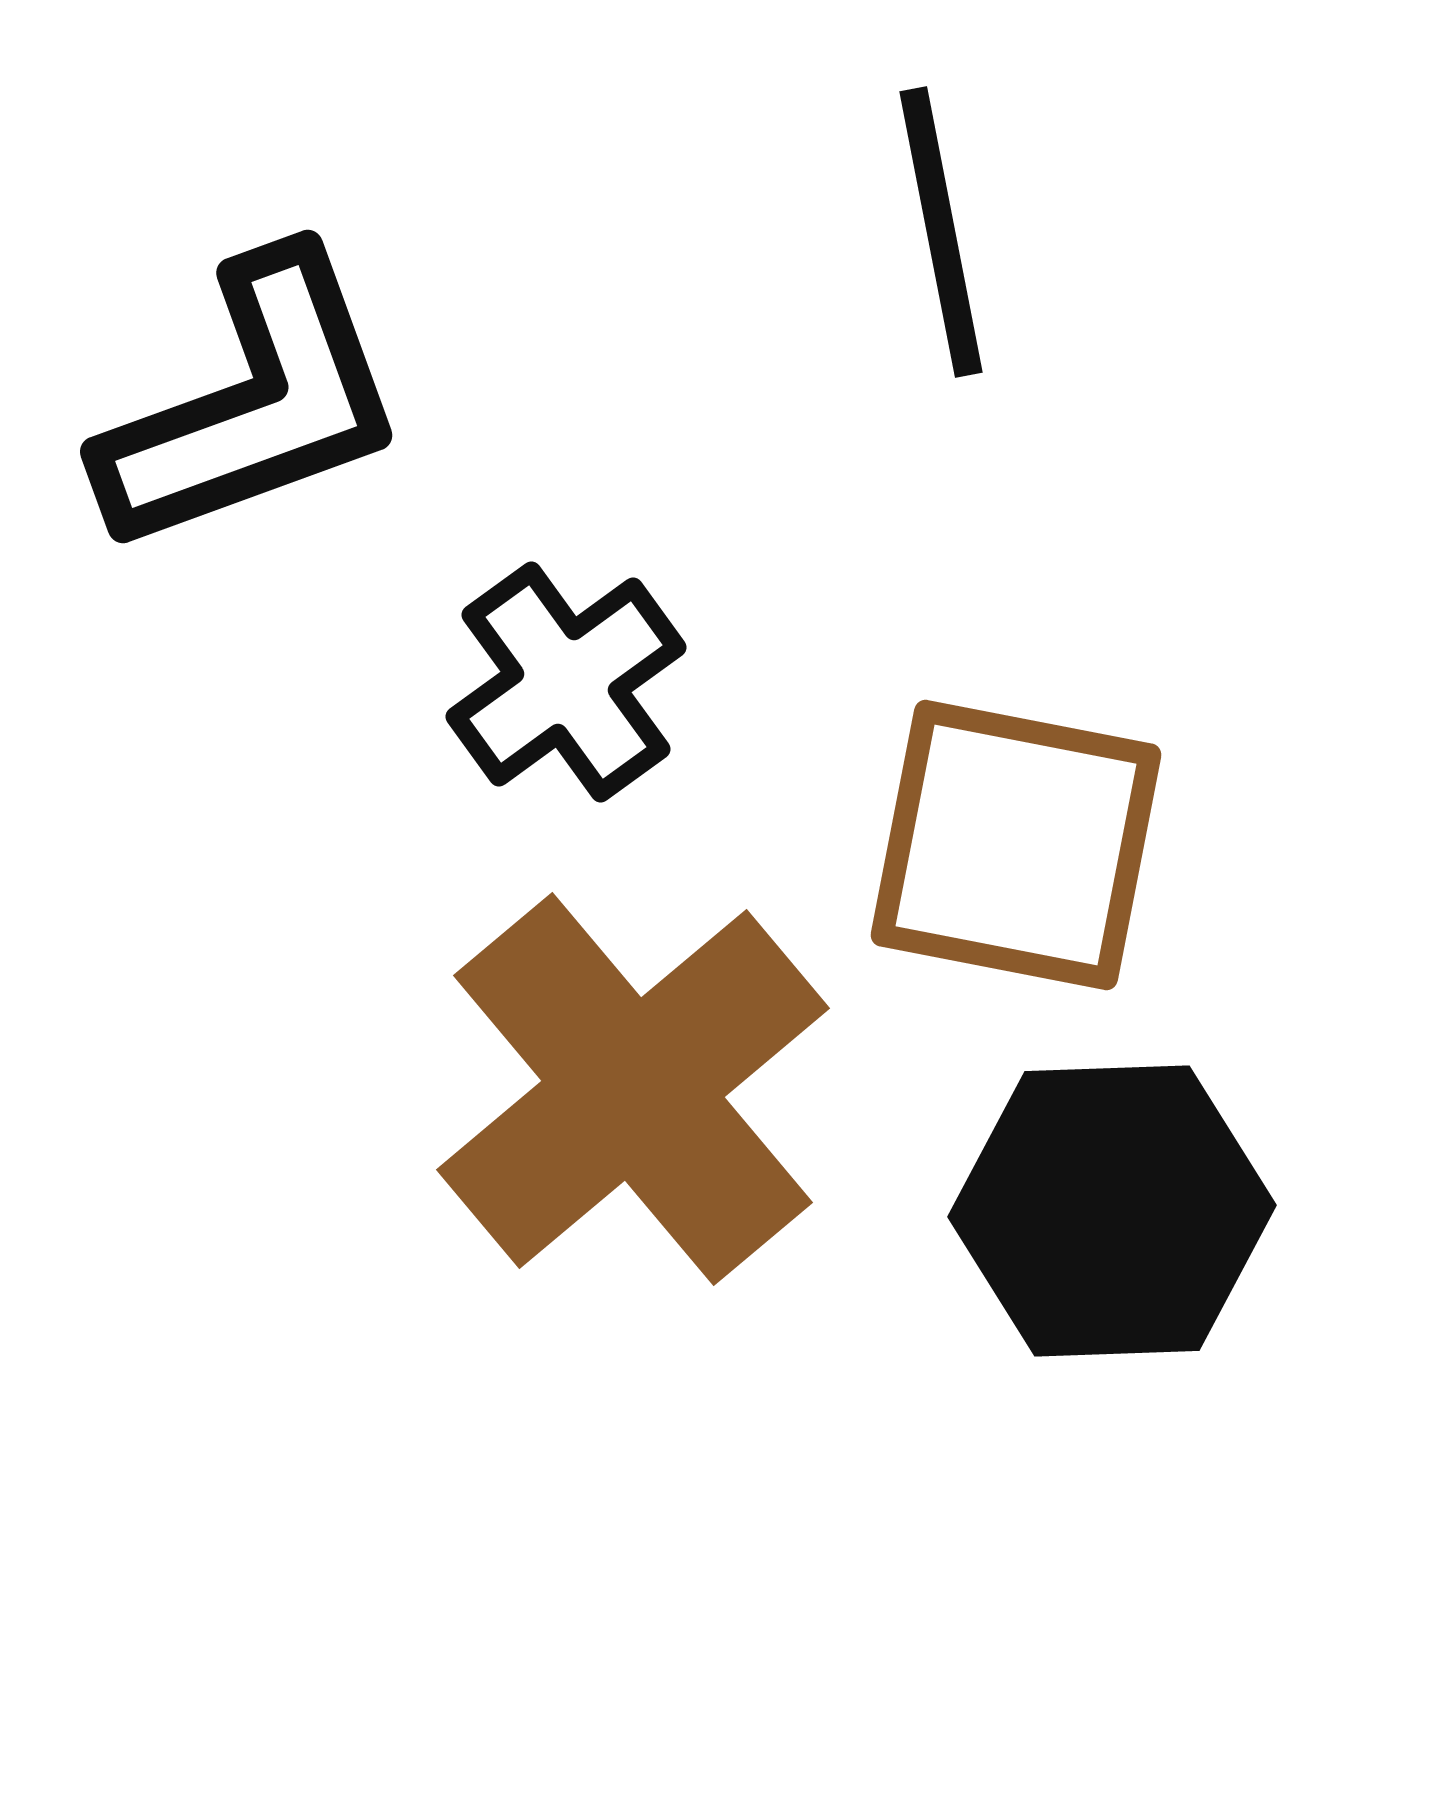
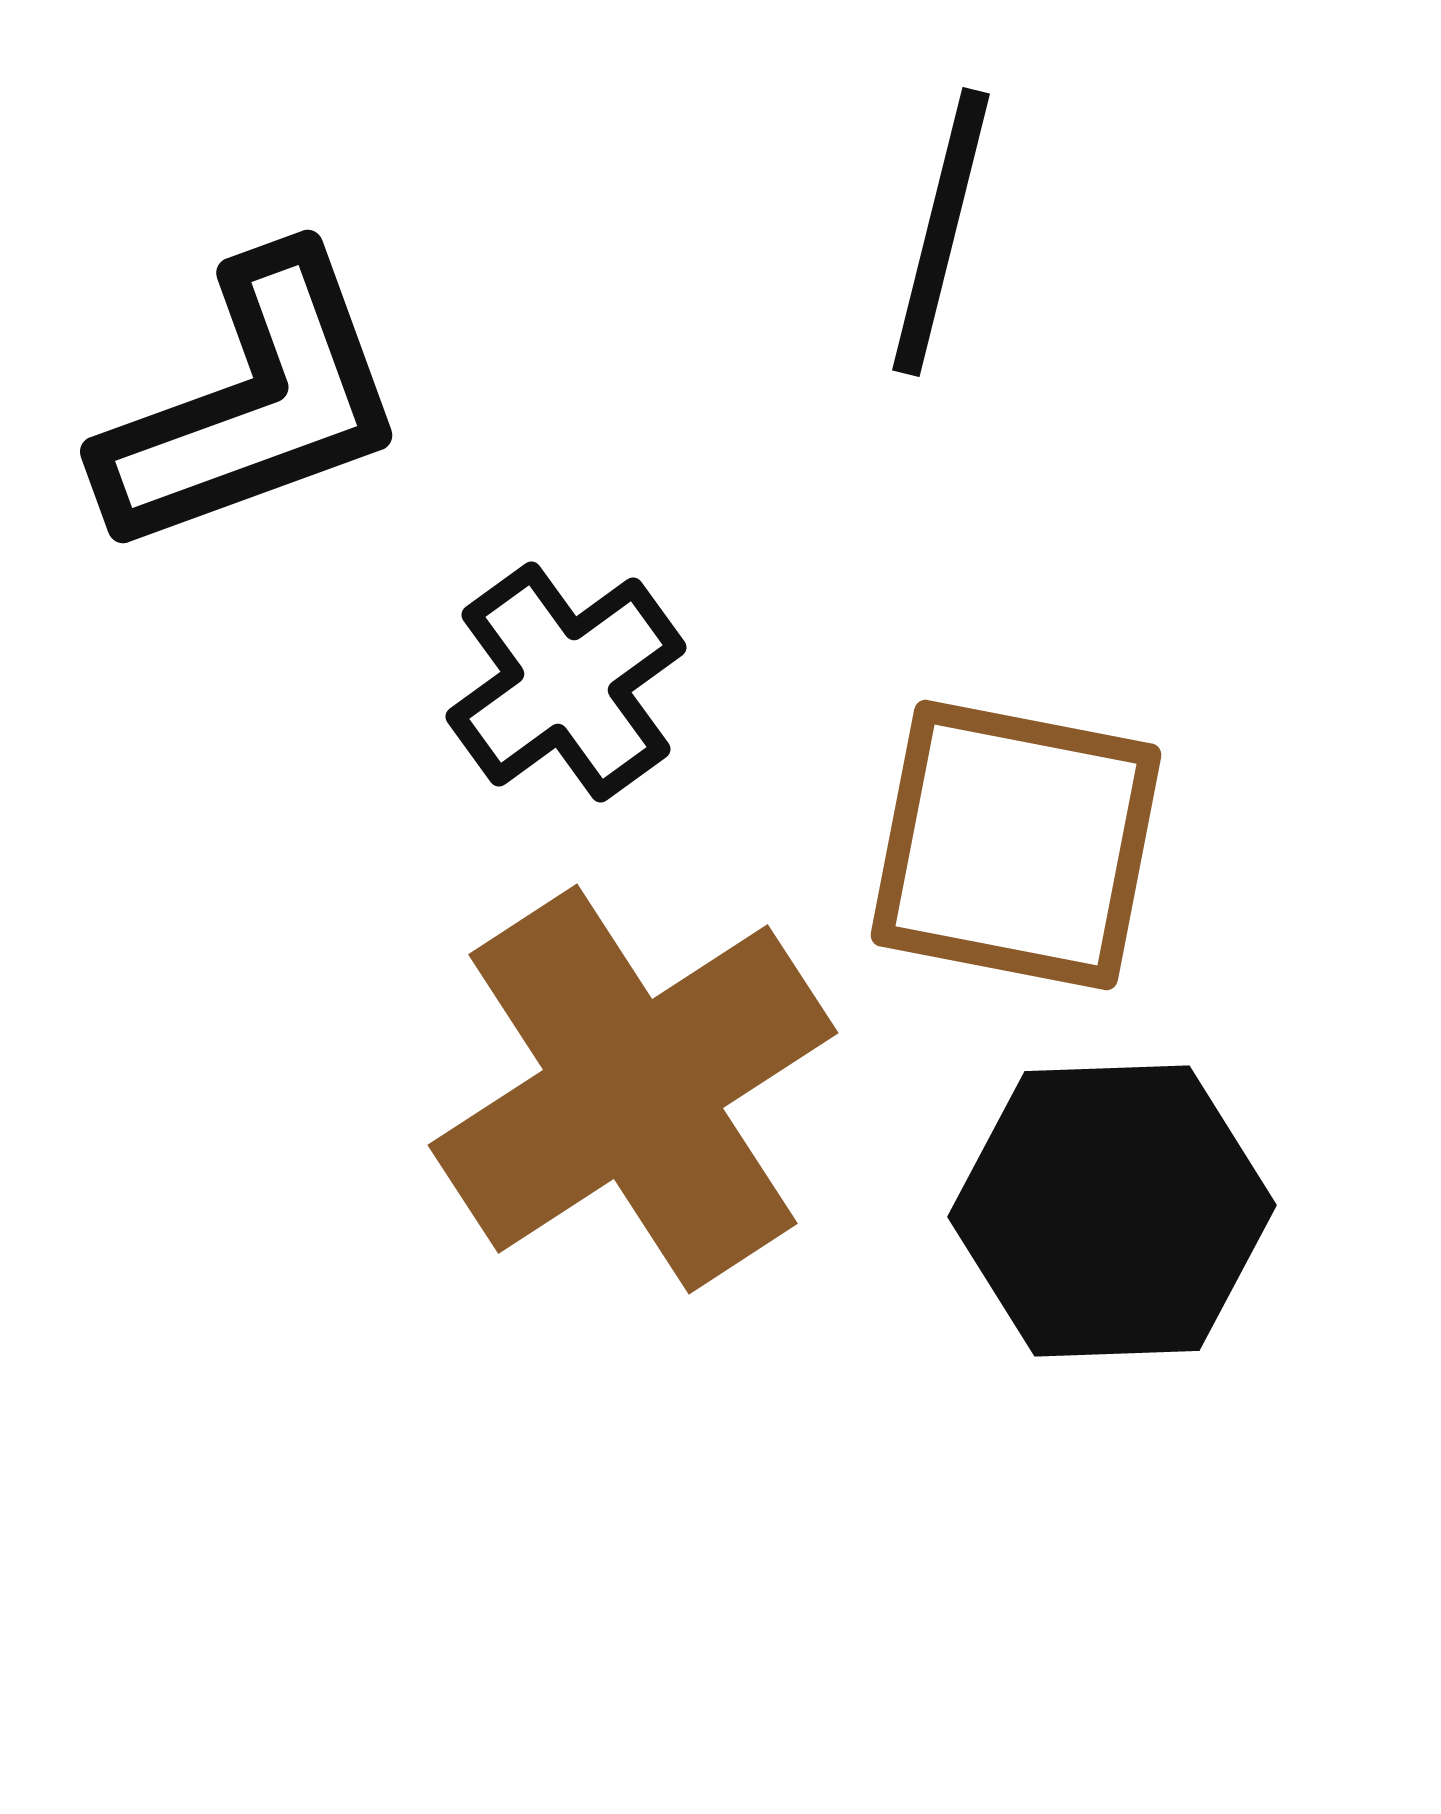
black line: rotated 25 degrees clockwise
brown cross: rotated 7 degrees clockwise
